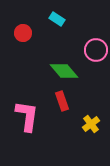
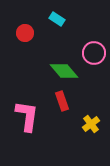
red circle: moved 2 px right
pink circle: moved 2 px left, 3 px down
